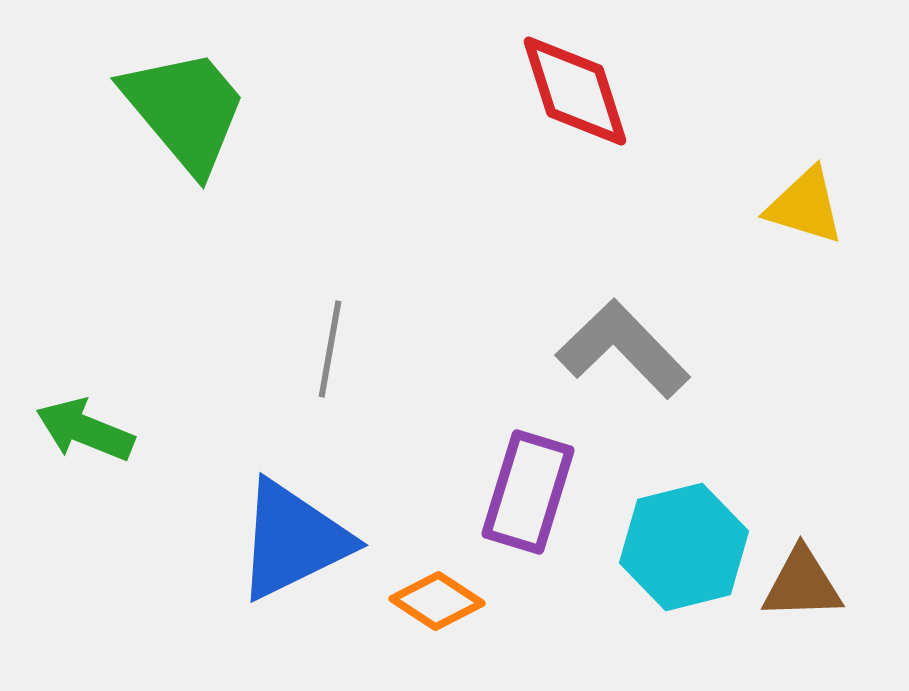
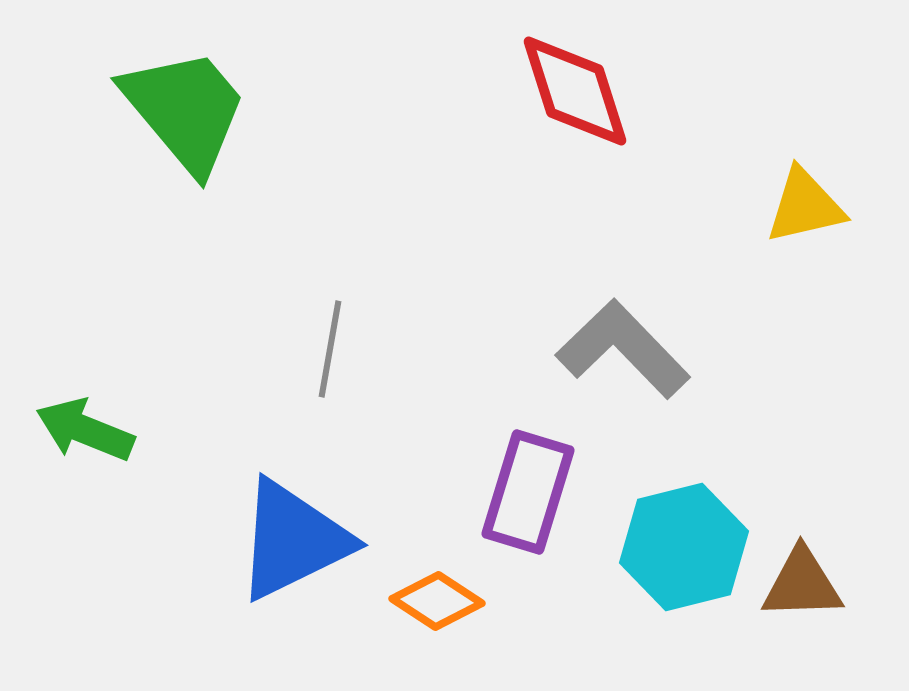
yellow triangle: rotated 30 degrees counterclockwise
